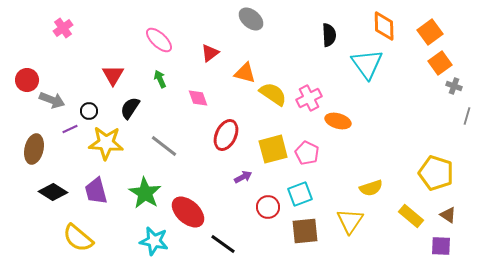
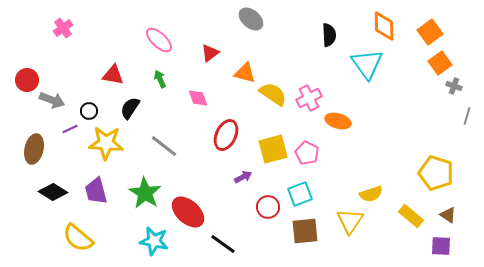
red triangle at (113, 75): rotated 50 degrees counterclockwise
yellow semicircle at (371, 188): moved 6 px down
